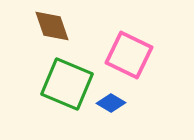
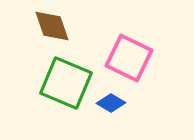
pink square: moved 3 px down
green square: moved 1 px left, 1 px up
